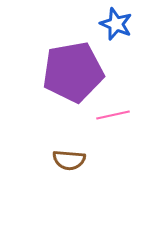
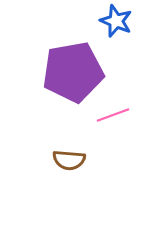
blue star: moved 3 px up
pink line: rotated 8 degrees counterclockwise
